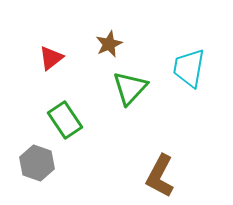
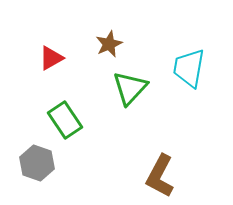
red triangle: rotated 8 degrees clockwise
